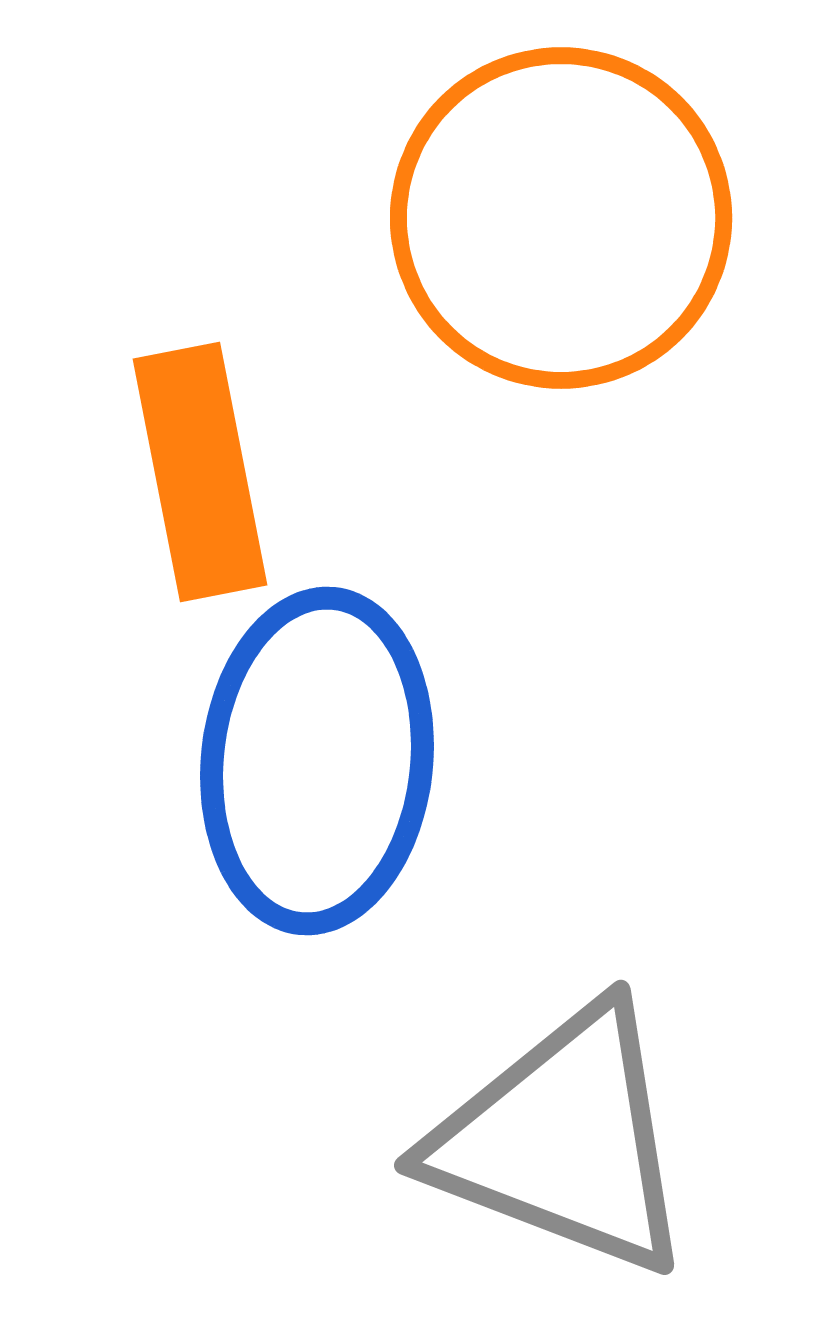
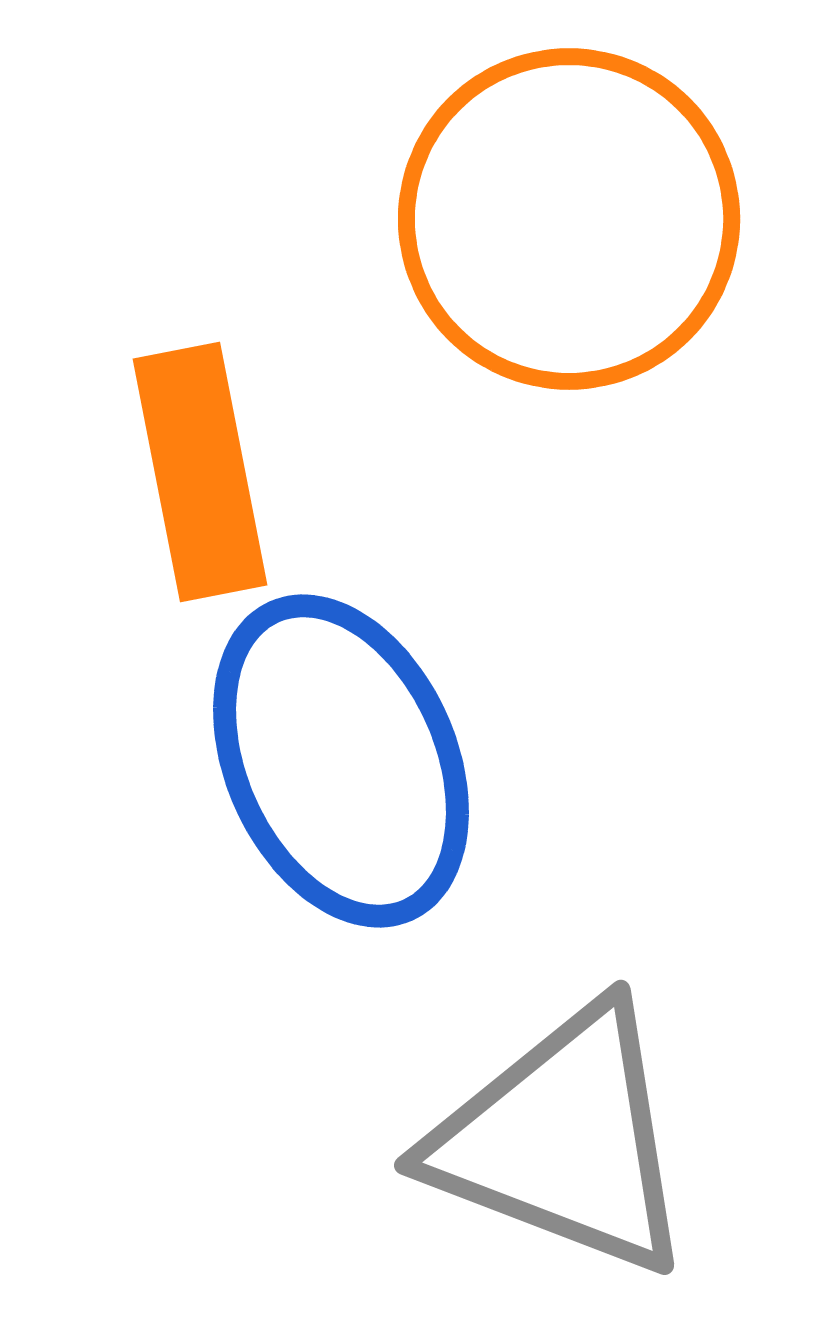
orange circle: moved 8 px right, 1 px down
blue ellipse: moved 24 px right; rotated 30 degrees counterclockwise
